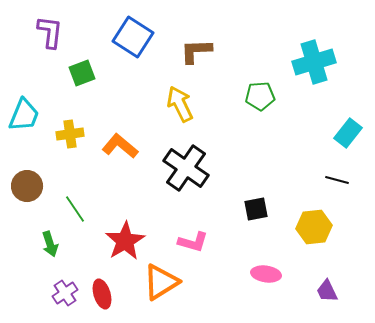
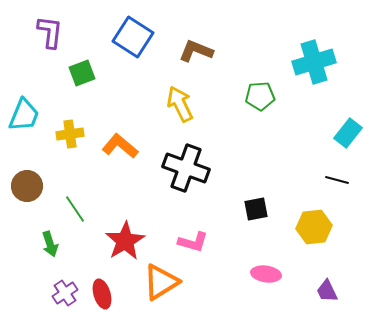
brown L-shape: rotated 24 degrees clockwise
black cross: rotated 15 degrees counterclockwise
